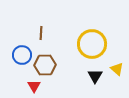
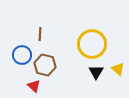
brown line: moved 1 px left, 1 px down
brown hexagon: rotated 15 degrees clockwise
yellow triangle: moved 1 px right
black triangle: moved 1 px right, 4 px up
red triangle: rotated 16 degrees counterclockwise
